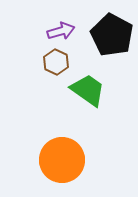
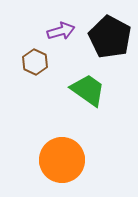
black pentagon: moved 2 px left, 2 px down
brown hexagon: moved 21 px left
